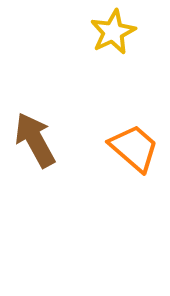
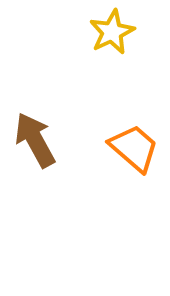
yellow star: moved 1 px left
